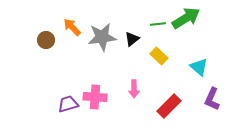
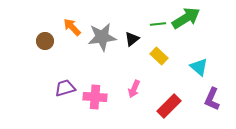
brown circle: moved 1 px left, 1 px down
pink arrow: rotated 24 degrees clockwise
purple trapezoid: moved 3 px left, 16 px up
